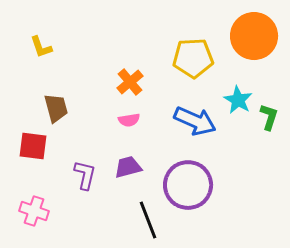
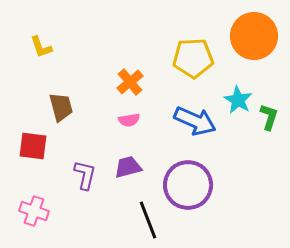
brown trapezoid: moved 5 px right, 1 px up
